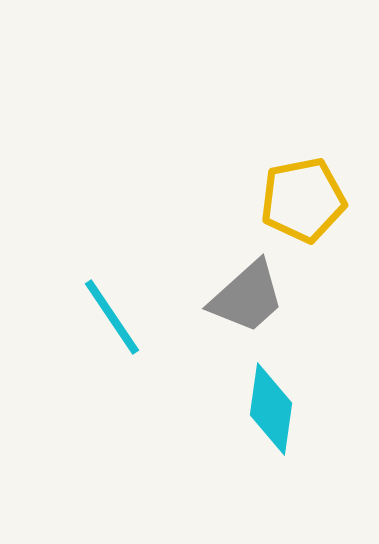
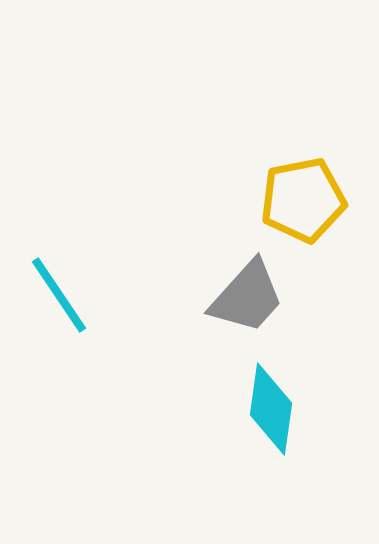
gray trapezoid: rotated 6 degrees counterclockwise
cyan line: moved 53 px left, 22 px up
